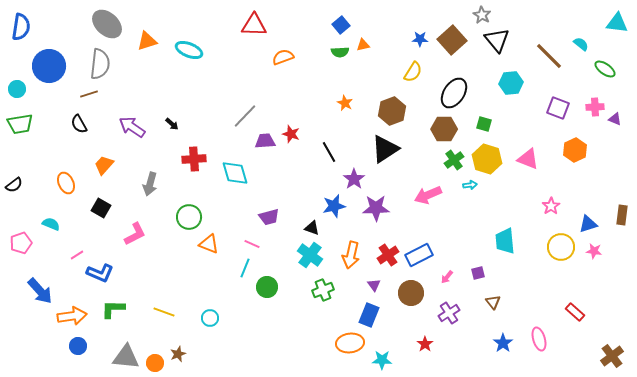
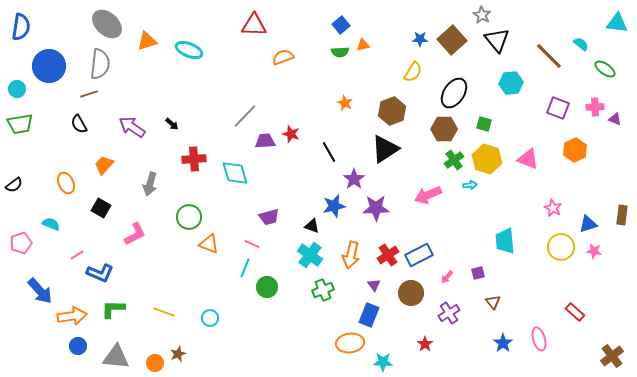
pink star at (551, 206): moved 2 px right, 2 px down; rotated 12 degrees counterclockwise
black triangle at (312, 228): moved 2 px up
gray triangle at (126, 357): moved 10 px left
cyan star at (382, 360): moved 1 px right, 2 px down
